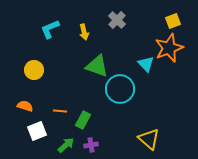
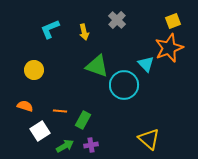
cyan circle: moved 4 px right, 4 px up
white square: moved 3 px right; rotated 12 degrees counterclockwise
green arrow: moved 1 px left, 1 px down; rotated 12 degrees clockwise
